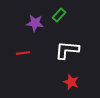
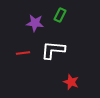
green rectangle: moved 1 px right; rotated 16 degrees counterclockwise
white L-shape: moved 14 px left
